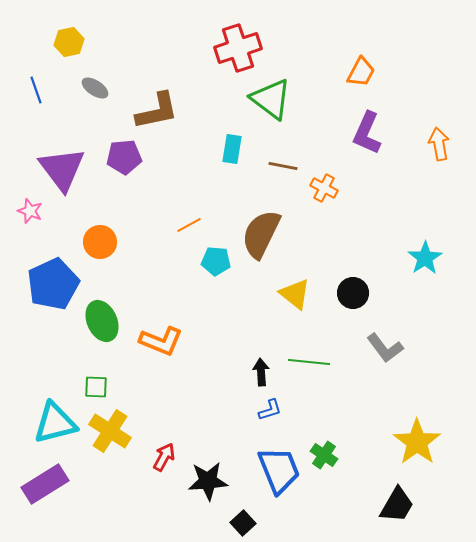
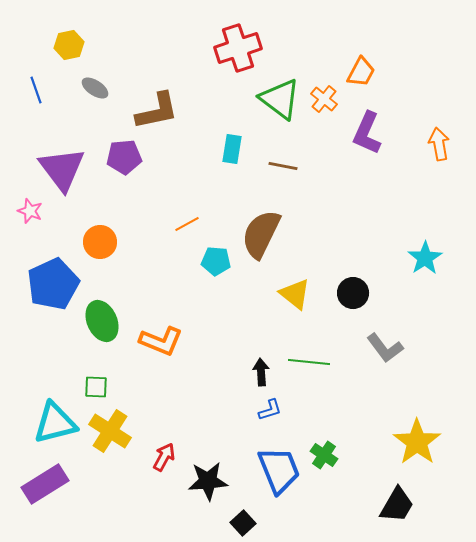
yellow hexagon: moved 3 px down
green triangle: moved 9 px right
orange cross: moved 89 px up; rotated 12 degrees clockwise
orange line: moved 2 px left, 1 px up
